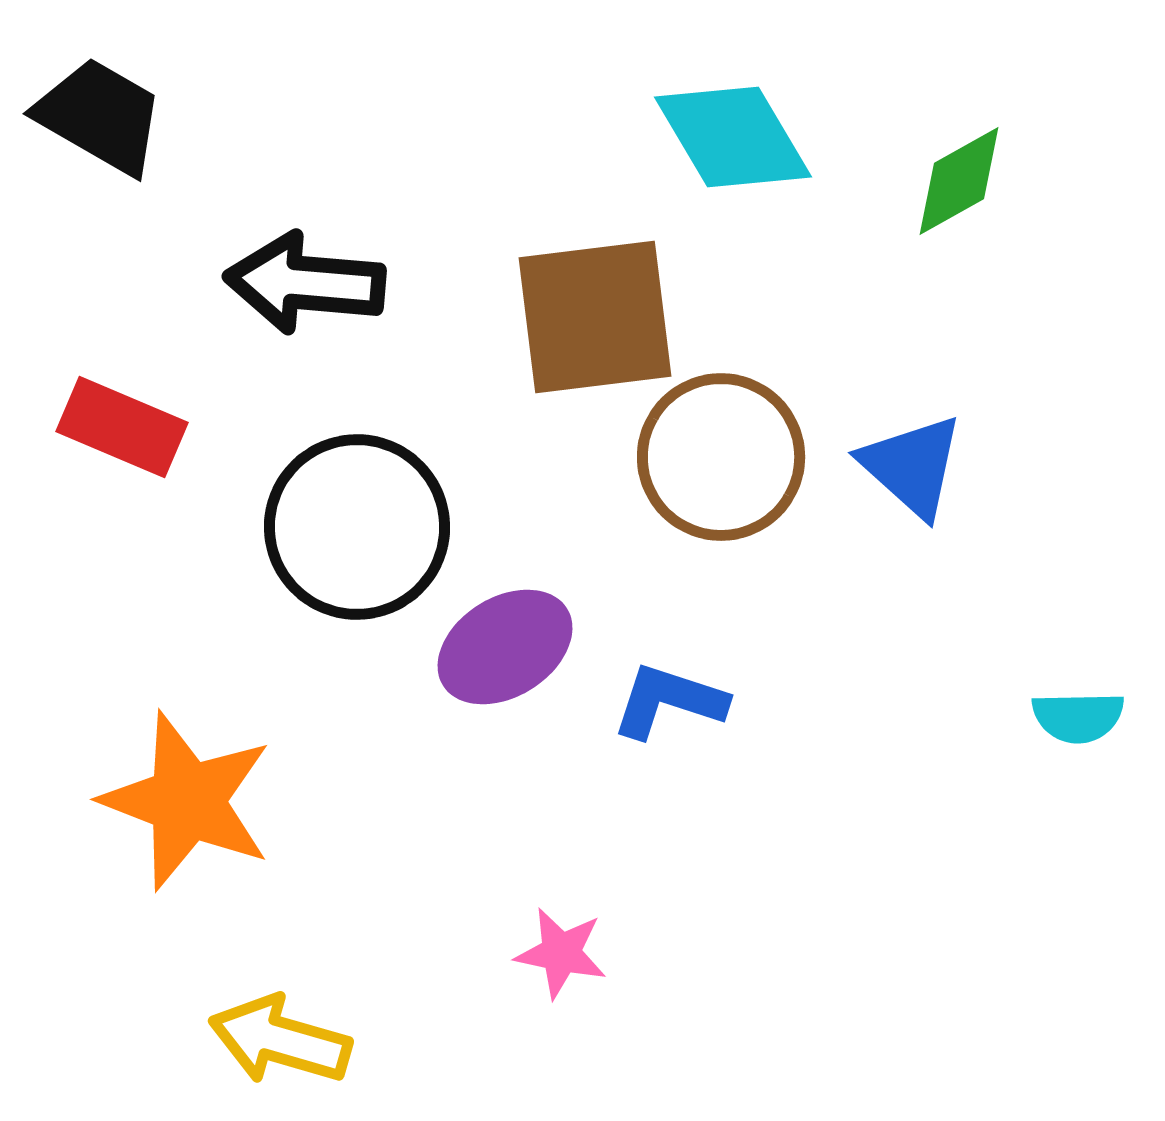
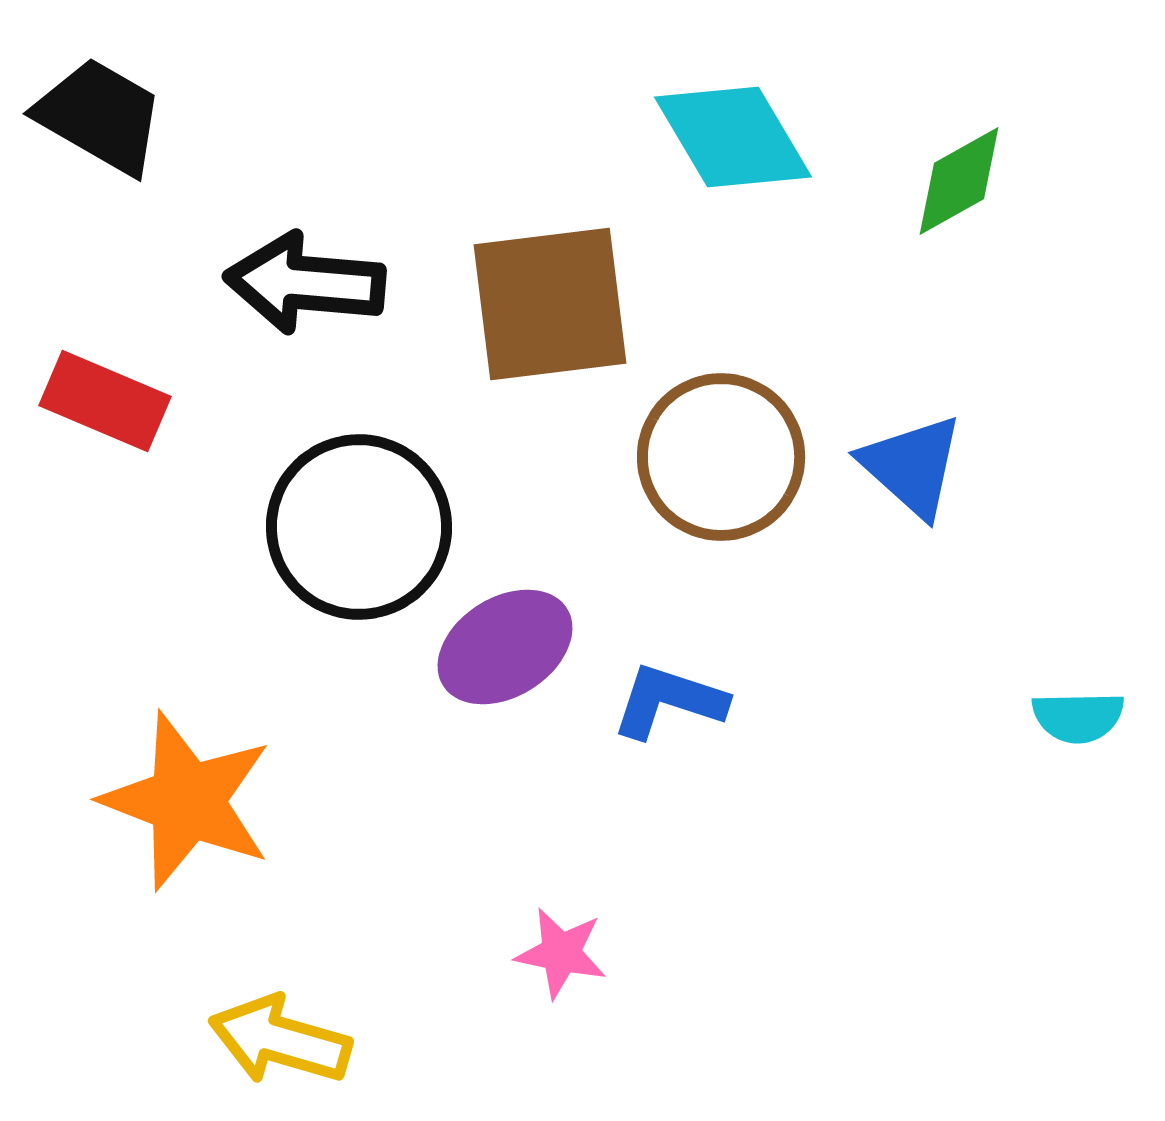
brown square: moved 45 px left, 13 px up
red rectangle: moved 17 px left, 26 px up
black circle: moved 2 px right
